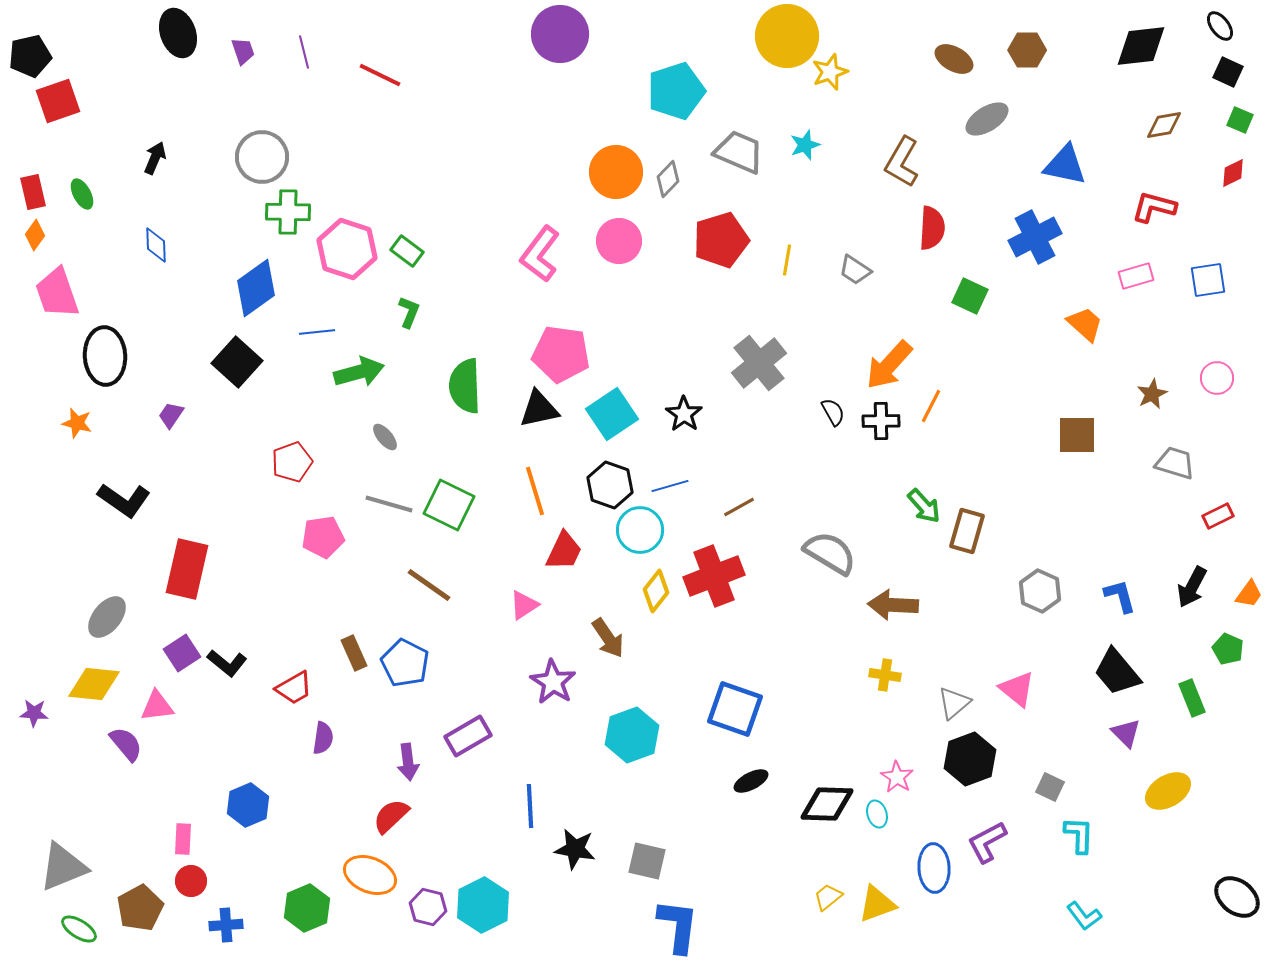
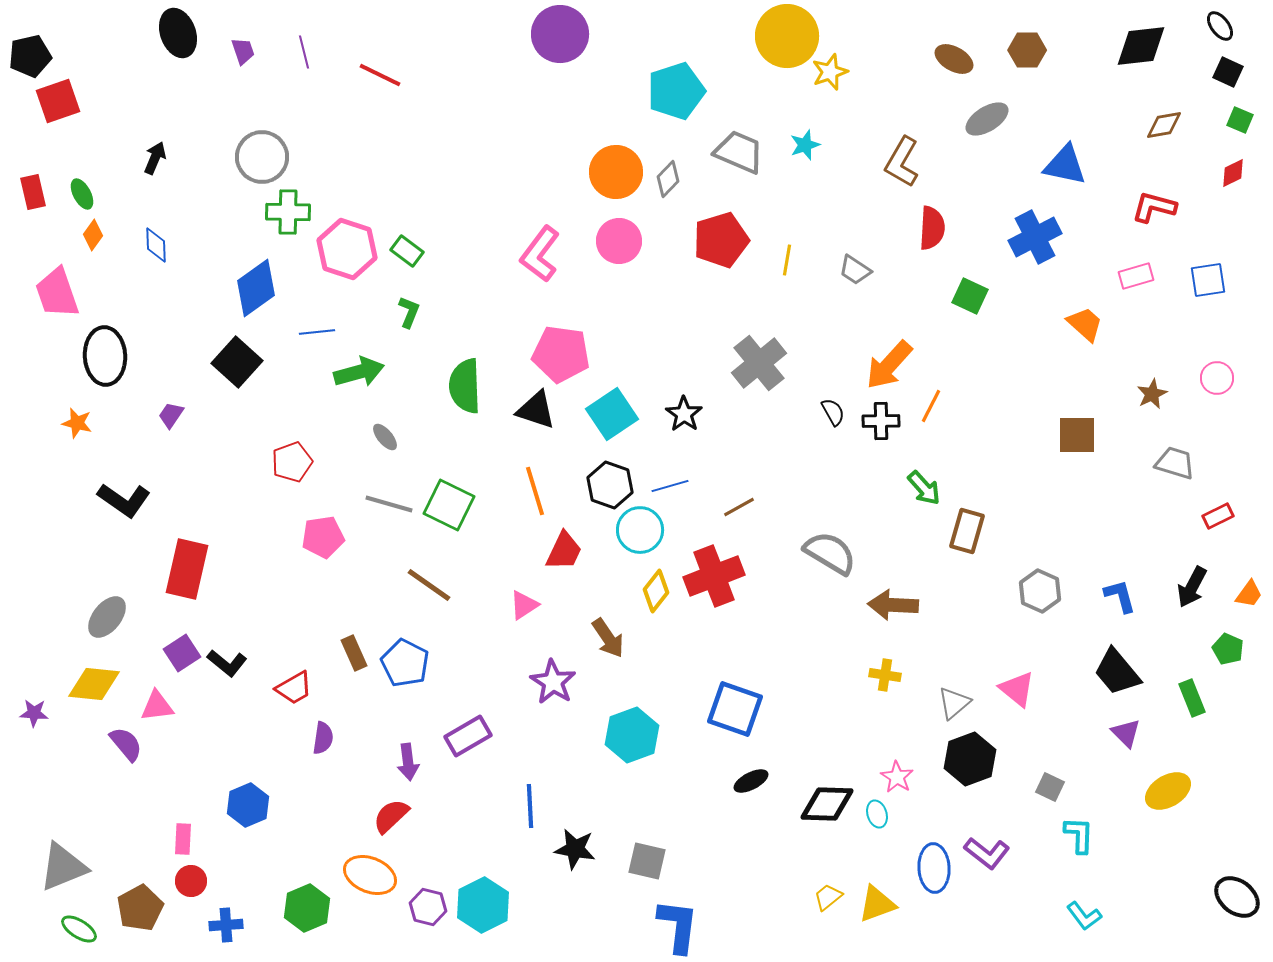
orange diamond at (35, 235): moved 58 px right
black triangle at (539, 409): moved 3 px left, 1 px down; rotated 30 degrees clockwise
green arrow at (924, 506): moved 18 px up
purple L-shape at (987, 842): moved 11 px down; rotated 114 degrees counterclockwise
